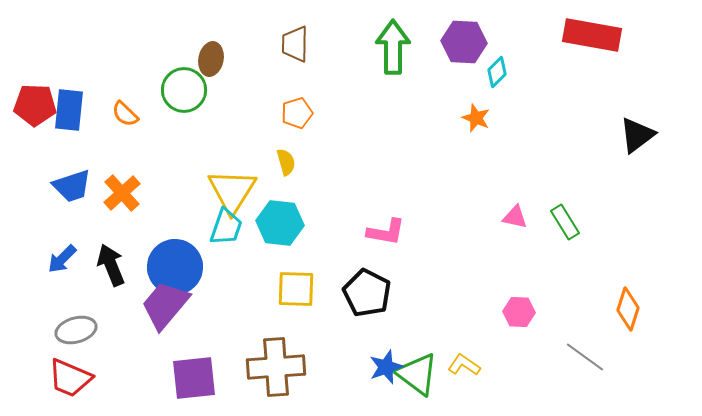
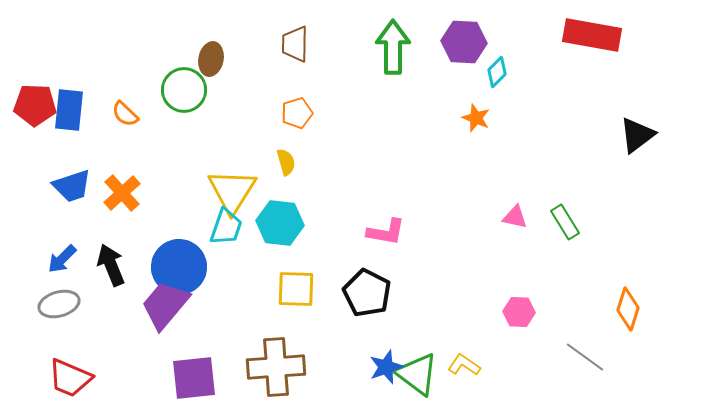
blue circle: moved 4 px right
gray ellipse: moved 17 px left, 26 px up
